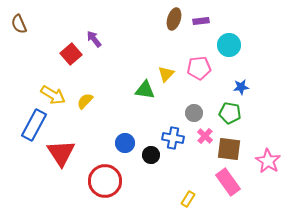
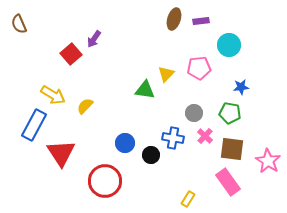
purple arrow: rotated 108 degrees counterclockwise
yellow semicircle: moved 5 px down
brown square: moved 3 px right
